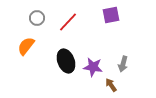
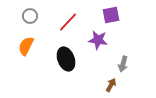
gray circle: moved 7 px left, 2 px up
orange semicircle: rotated 12 degrees counterclockwise
black ellipse: moved 2 px up
purple star: moved 5 px right, 27 px up
brown arrow: rotated 64 degrees clockwise
